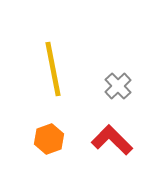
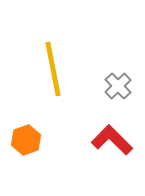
orange hexagon: moved 23 px left, 1 px down
